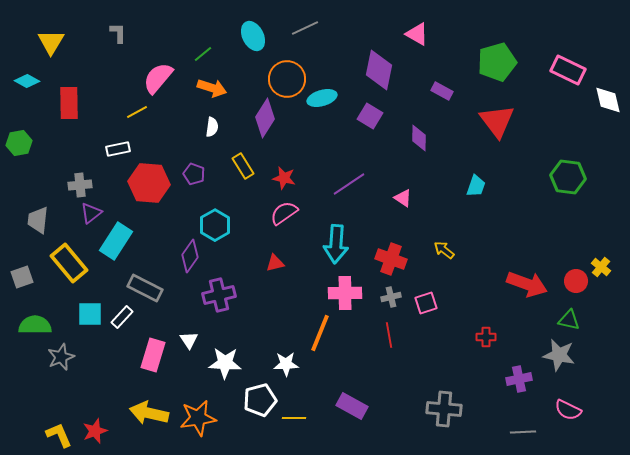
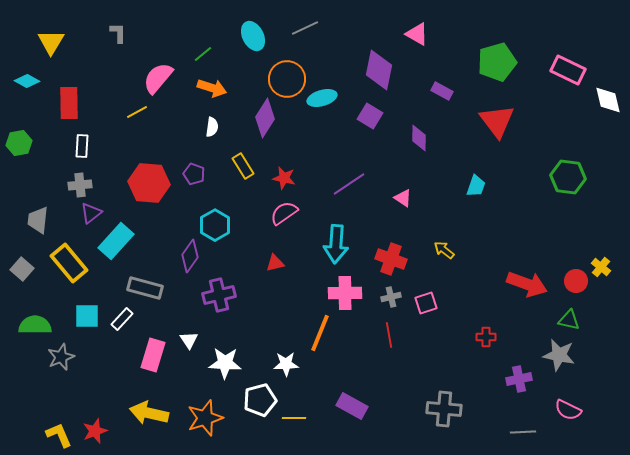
white rectangle at (118, 149): moved 36 px left, 3 px up; rotated 75 degrees counterclockwise
cyan rectangle at (116, 241): rotated 9 degrees clockwise
gray square at (22, 277): moved 8 px up; rotated 30 degrees counterclockwise
gray rectangle at (145, 288): rotated 12 degrees counterclockwise
cyan square at (90, 314): moved 3 px left, 2 px down
white rectangle at (122, 317): moved 2 px down
orange star at (198, 418): moved 7 px right; rotated 9 degrees counterclockwise
